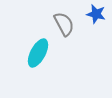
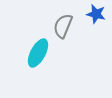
gray semicircle: moved 1 px left, 2 px down; rotated 130 degrees counterclockwise
